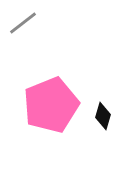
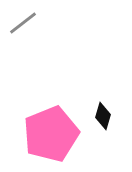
pink pentagon: moved 29 px down
